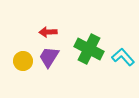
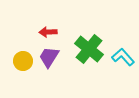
green cross: rotated 12 degrees clockwise
